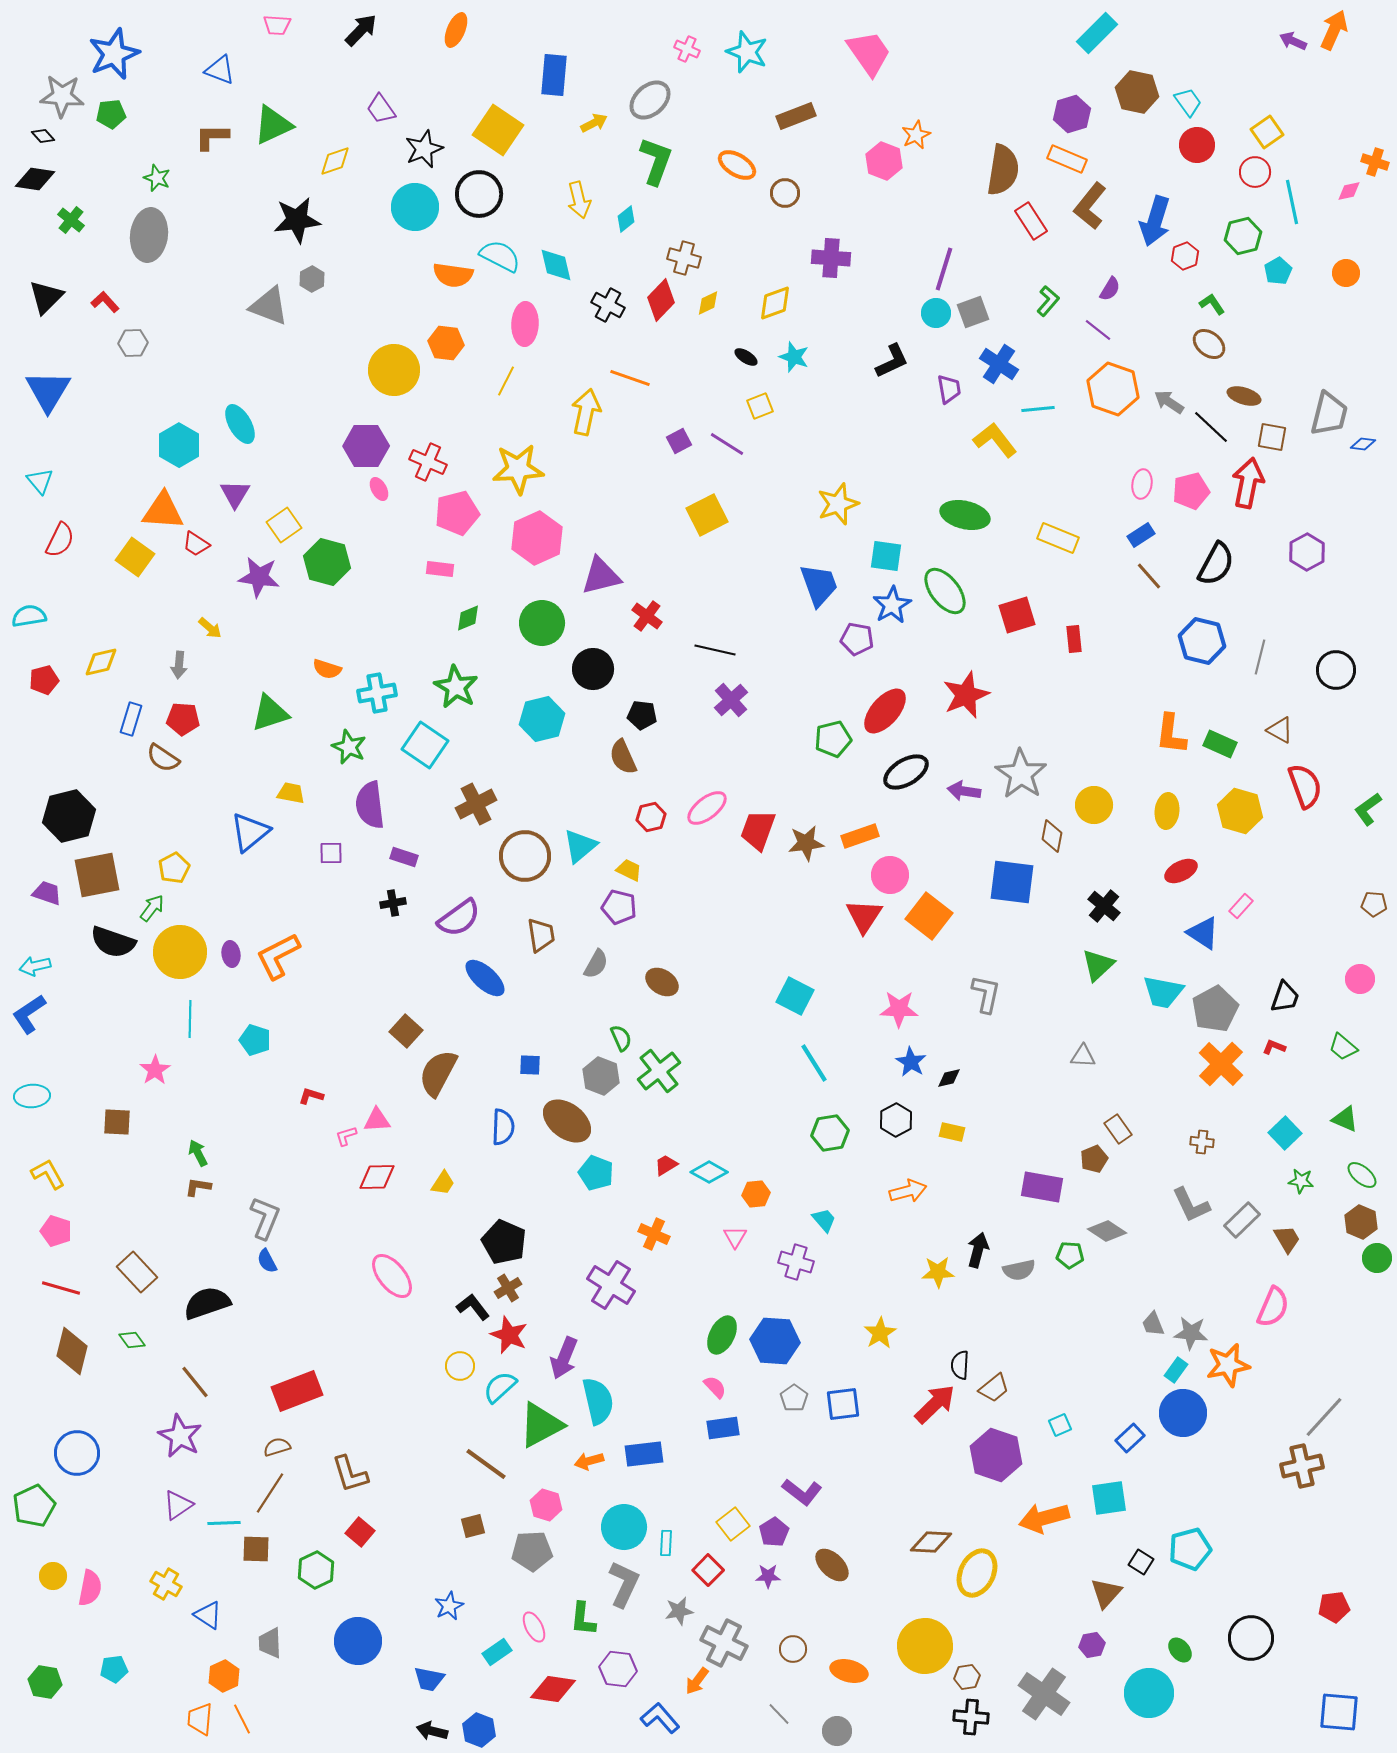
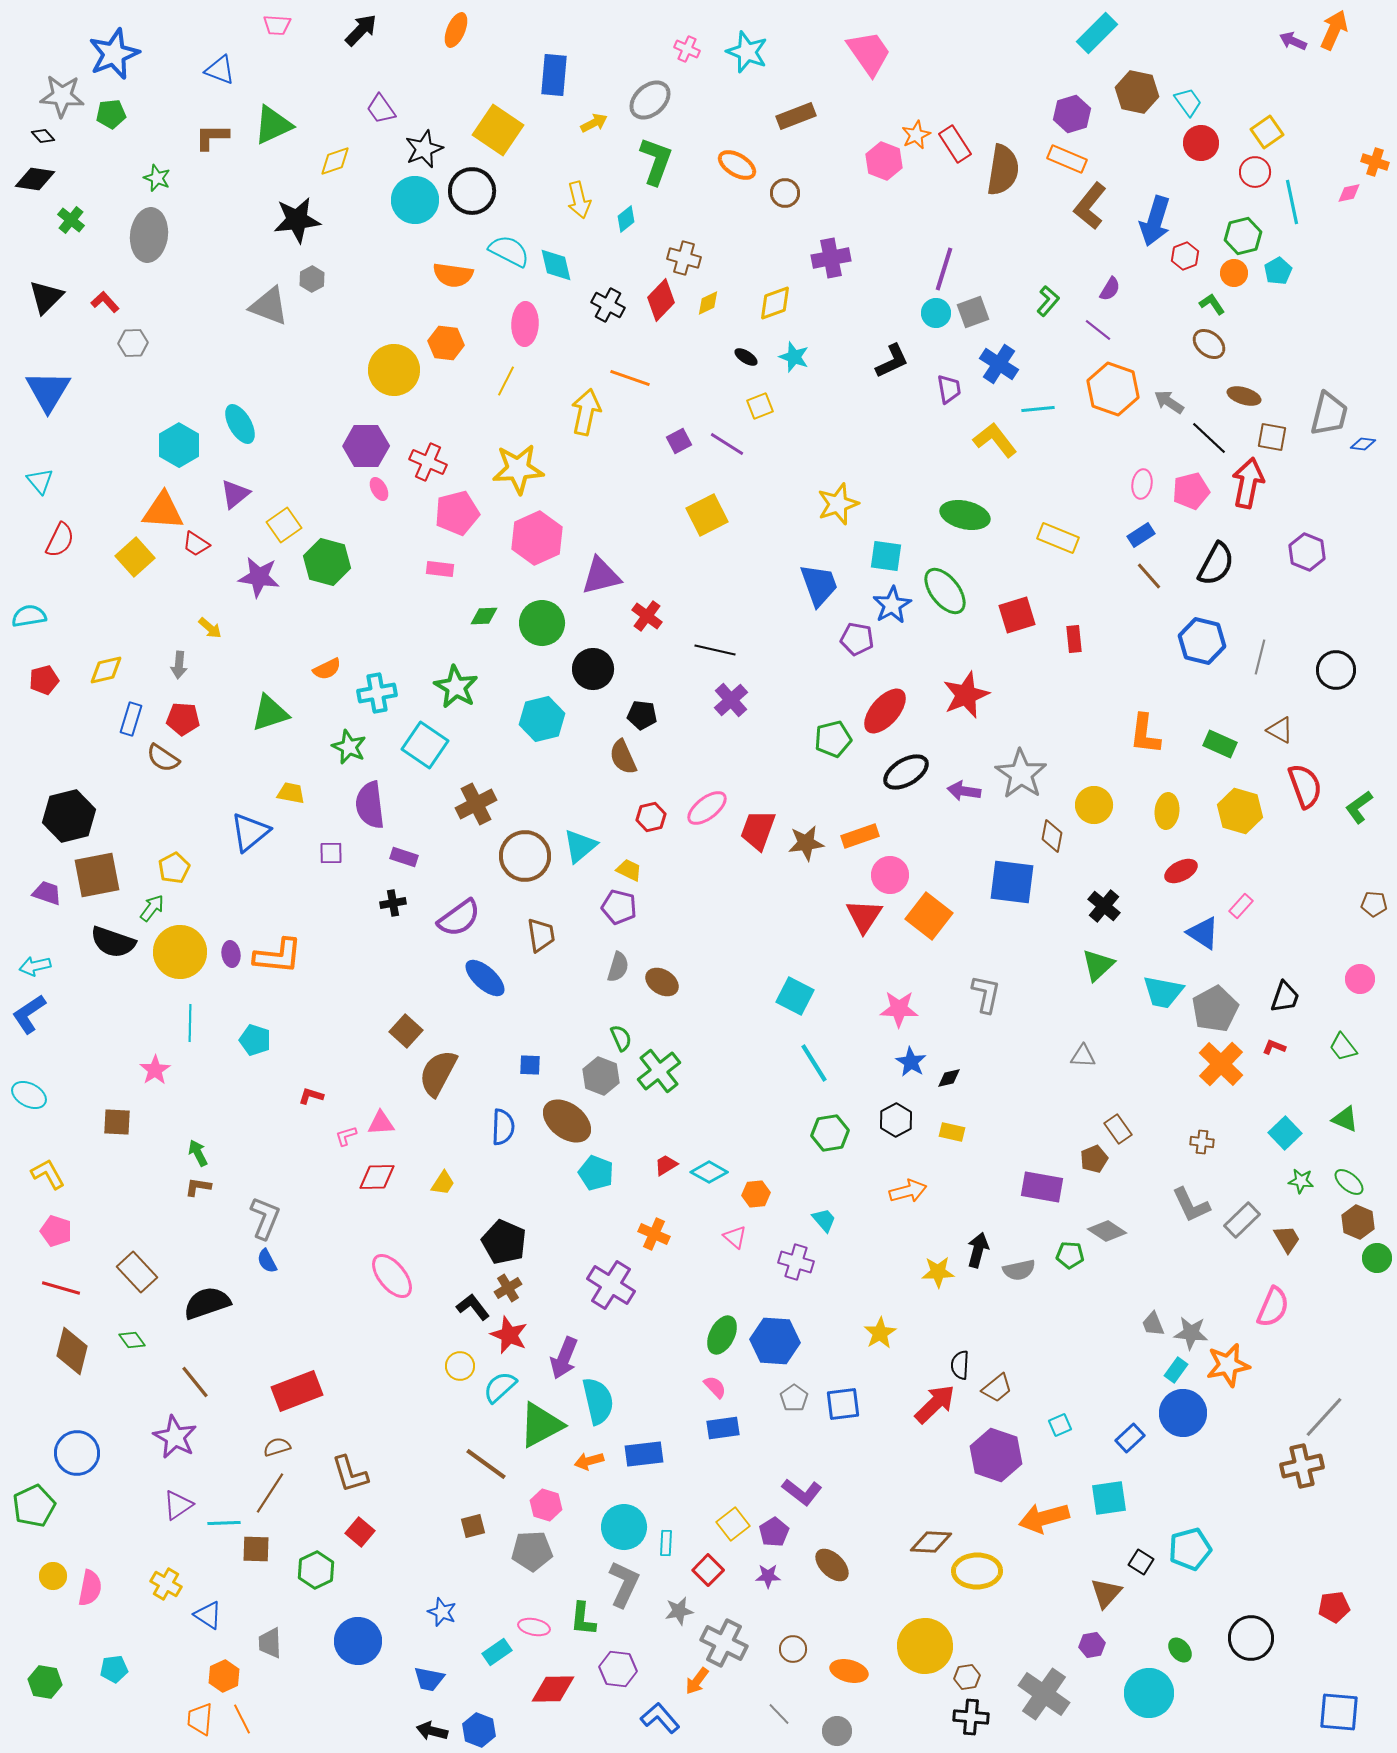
red circle at (1197, 145): moved 4 px right, 2 px up
pink diamond at (1349, 191): moved 2 px down
black circle at (479, 194): moved 7 px left, 3 px up
cyan circle at (415, 207): moved 7 px up
red rectangle at (1031, 221): moved 76 px left, 77 px up
cyan semicircle at (500, 256): moved 9 px right, 5 px up
purple cross at (831, 258): rotated 15 degrees counterclockwise
orange circle at (1346, 273): moved 112 px left
black line at (1211, 427): moved 2 px left, 11 px down
purple triangle at (235, 494): rotated 20 degrees clockwise
purple hexagon at (1307, 552): rotated 9 degrees counterclockwise
yellow square at (135, 557): rotated 12 degrees clockwise
green diamond at (468, 618): moved 16 px right, 2 px up; rotated 20 degrees clockwise
yellow diamond at (101, 662): moved 5 px right, 8 px down
orange semicircle at (327, 669): rotated 44 degrees counterclockwise
orange L-shape at (1171, 734): moved 26 px left
green L-shape at (1368, 809): moved 9 px left, 2 px up
orange L-shape at (278, 956): rotated 147 degrees counterclockwise
gray semicircle at (596, 964): moved 22 px right, 3 px down; rotated 12 degrees counterclockwise
cyan line at (190, 1019): moved 4 px down
green trapezoid at (1343, 1047): rotated 12 degrees clockwise
cyan ellipse at (32, 1096): moved 3 px left, 1 px up; rotated 32 degrees clockwise
pink triangle at (377, 1120): moved 4 px right, 3 px down
green ellipse at (1362, 1175): moved 13 px left, 7 px down
brown hexagon at (1361, 1222): moved 3 px left
pink triangle at (735, 1237): rotated 20 degrees counterclockwise
brown trapezoid at (994, 1388): moved 3 px right
purple star at (180, 1436): moved 5 px left, 1 px down
yellow ellipse at (977, 1573): moved 2 px up; rotated 63 degrees clockwise
blue star at (449, 1606): moved 7 px left, 6 px down; rotated 24 degrees counterclockwise
pink ellipse at (534, 1627): rotated 52 degrees counterclockwise
red diamond at (553, 1689): rotated 9 degrees counterclockwise
